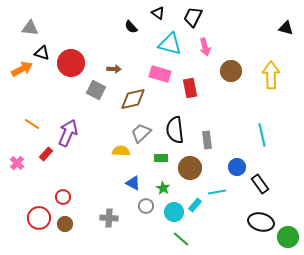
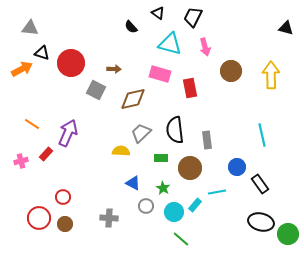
pink cross at (17, 163): moved 4 px right, 2 px up; rotated 32 degrees clockwise
green circle at (288, 237): moved 3 px up
